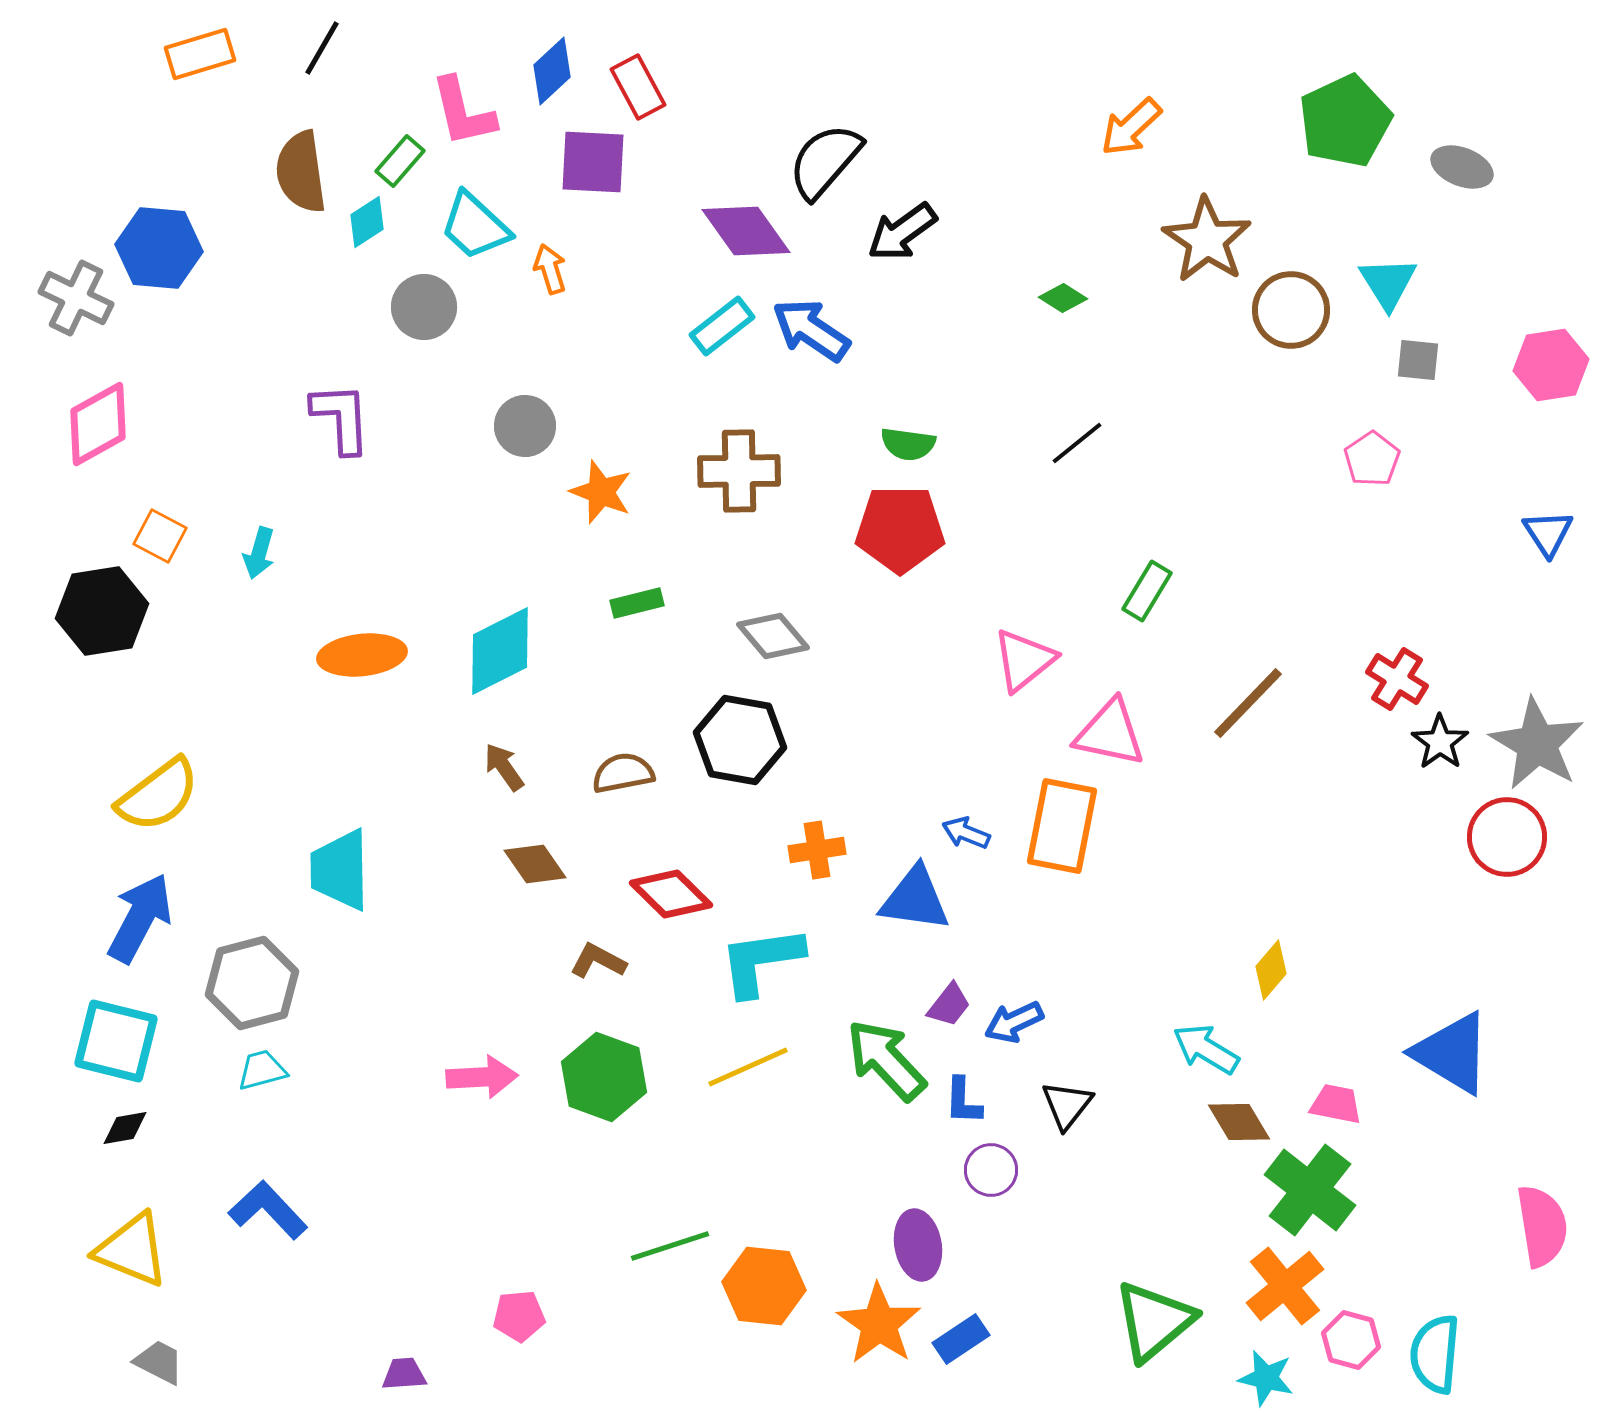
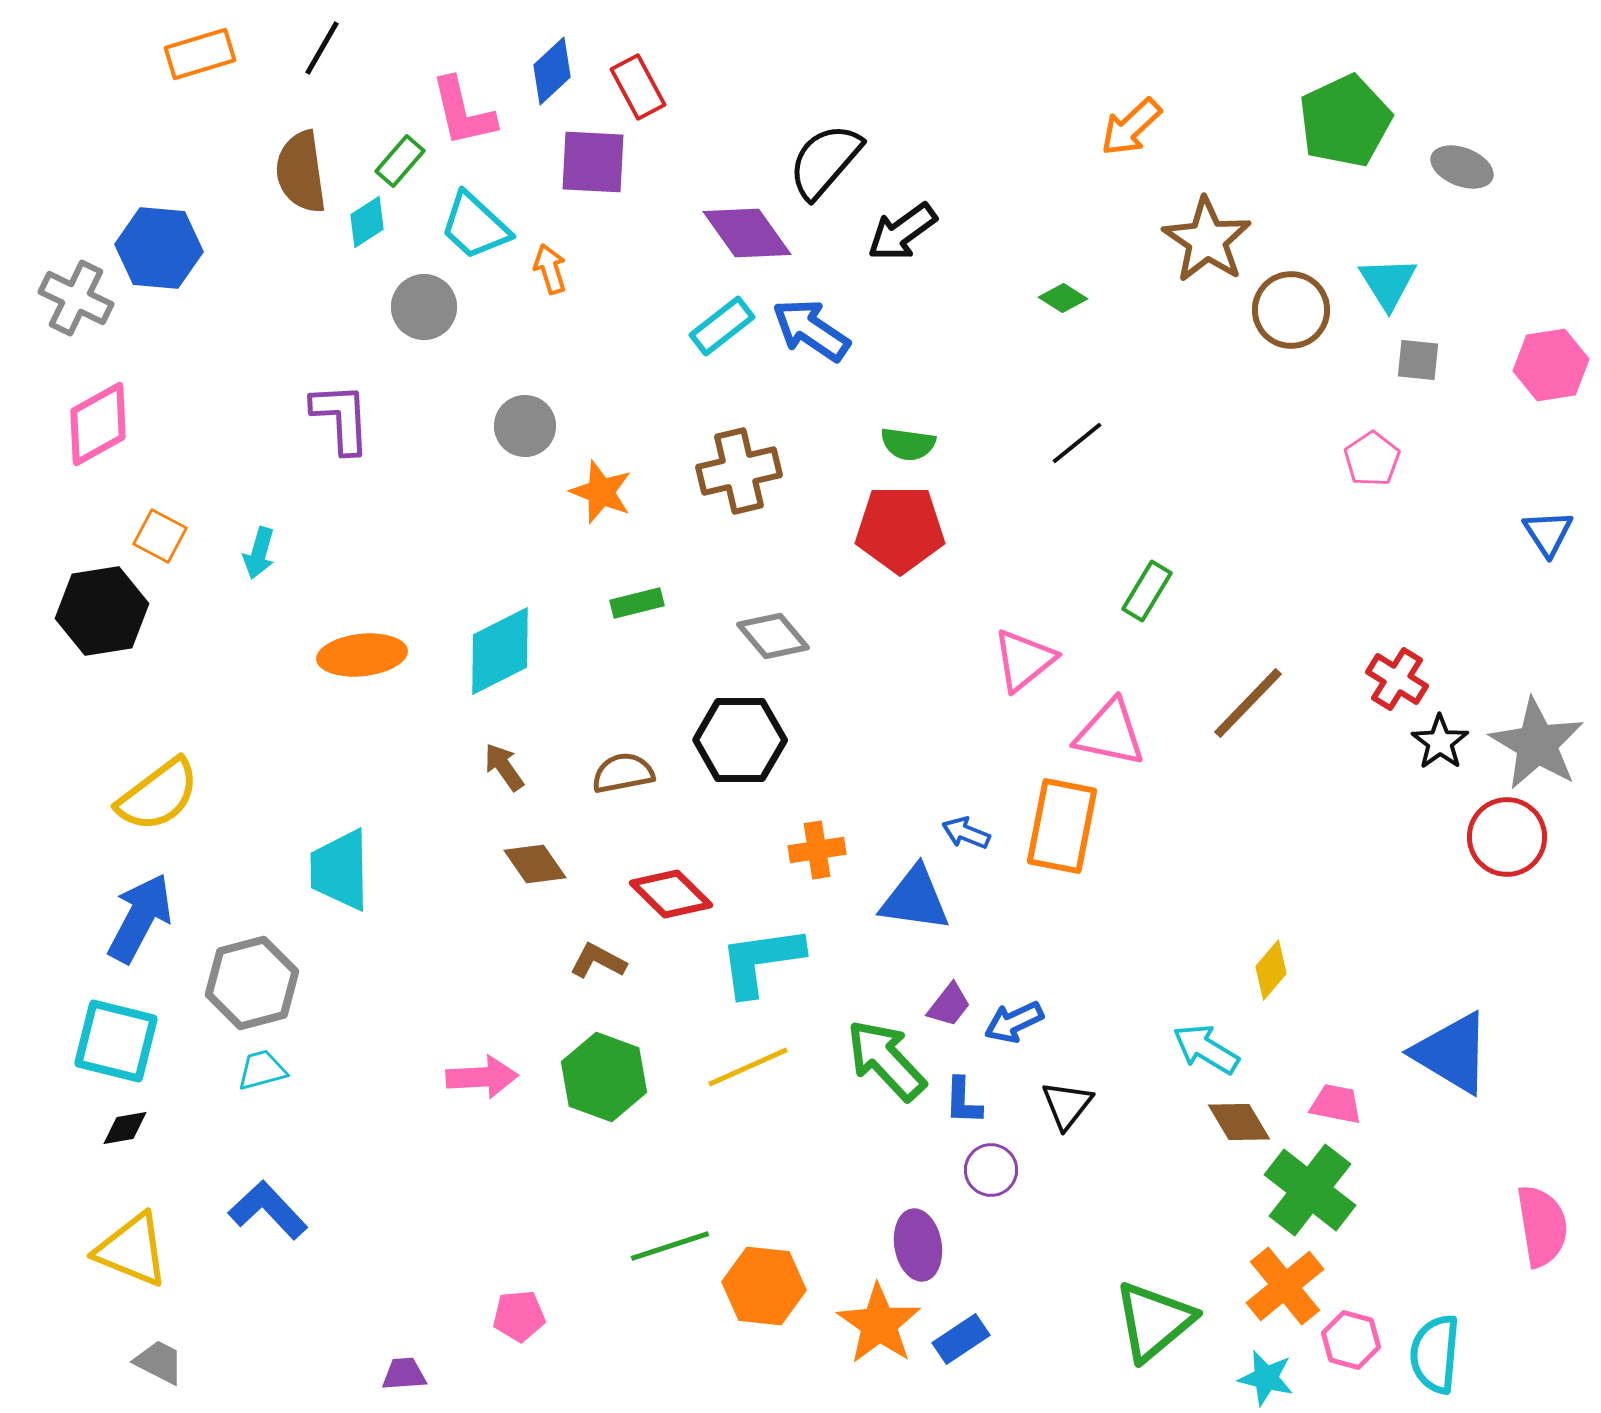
purple diamond at (746, 231): moved 1 px right, 2 px down
brown cross at (739, 471): rotated 12 degrees counterclockwise
black hexagon at (740, 740): rotated 10 degrees counterclockwise
